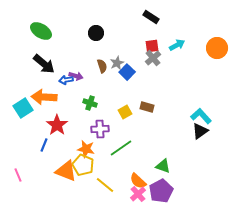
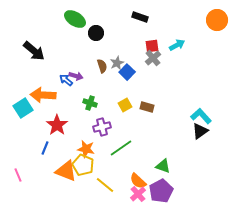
black rectangle: moved 11 px left; rotated 14 degrees counterclockwise
green ellipse: moved 34 px right, 12 px up
orange circle: moved 28 px up
black arrow: moved 10 px left, 13 px up
blue arrow: rotated 48 degrees clockwise
orange arrow: moved 1 px left, 2 px up
yellow square: moved 7 px up
purple cross: moved 2 px right, 2 px up; rotated 12 degrees counterclockwise
blue line: moved 1 px right, 3 px down
